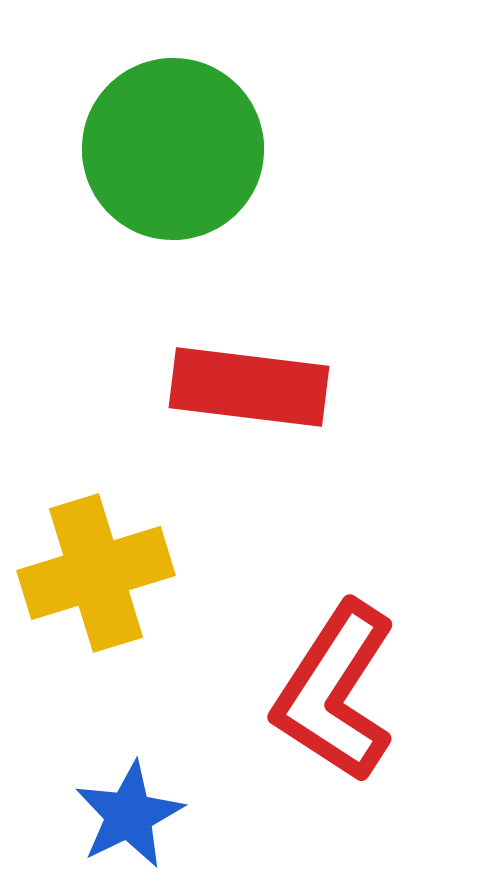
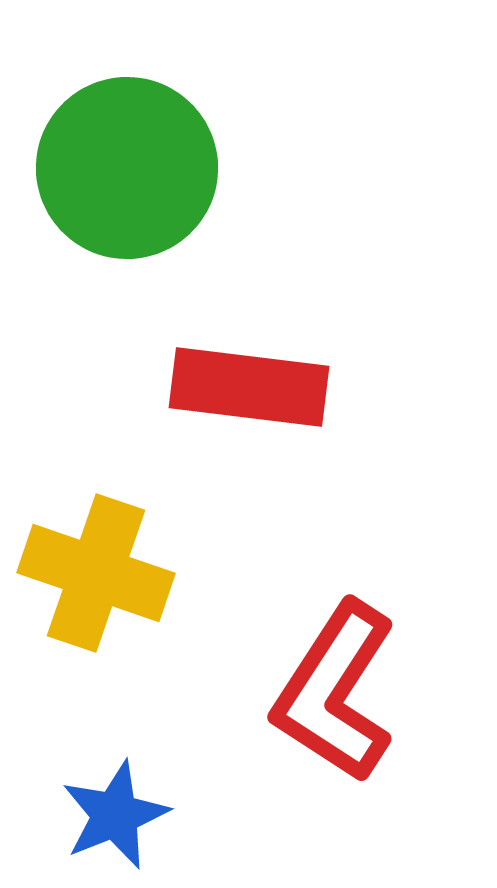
green circle: moved 46 px left, 19 px down
yellow cross: rotated 36 degrees clockwise
blue star: moved 14 px left; rotated 4 degrees clockwise
